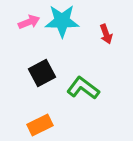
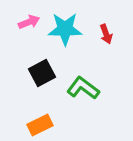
cyan star: moved 3 px right, 8 px down
